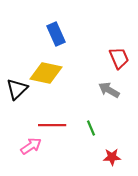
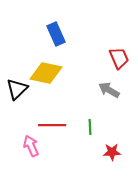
green line: moved 1 px left, 1 px up; rotated 21 degrees clockwise
pink arrow: rotated 80 degrees counterclockwise
red star: moved 5 px up
